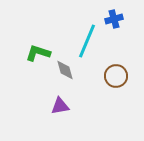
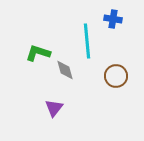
blue cross: moved 1 px left; rotated 24 degrees clockwise
cyan line: rotated 28 degrees counterclockwise
purple triangle: moved 6 px left, 2 px down; rotated 42 degrees counterclockwise
